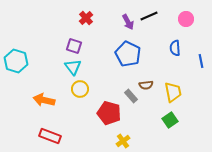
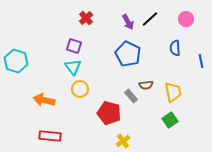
black line: moved 1 px right, 3 px down; rotated 18 degrees counterclockwise
red rectangle: rotated 15 degrees counterclockwise
